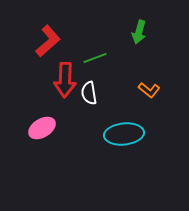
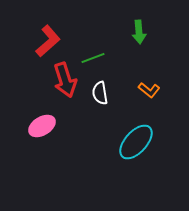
green arrow: rotated 20 degrees counterclockwise
green line: moved 2 px left
red arrow: rotated 20 degrees counterclockwise
white semicircle: moved 11 px right
pink ellipse: moved 2 px up
cyan ellipse: moved 12 px right, 8 px down; rotated 42 degrees counterclockwise
